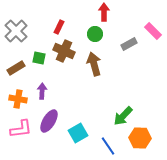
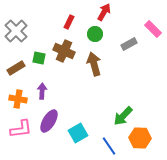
red arrow: rotated 30 degrees clockwise
red rectangle: moved 10 px right, 5 px up
pink rectangle: moved 2 px up
blue line: moved 1 px right
